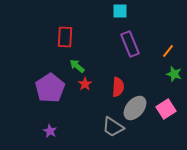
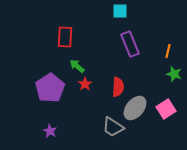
orange line: rotated 24 degrees counterclockwise
